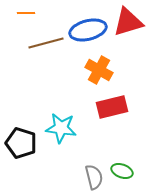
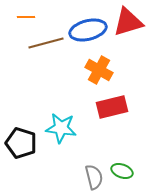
orange line: moved 4 px down
